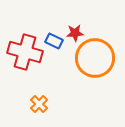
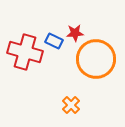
orange circle: moved 1 px right, 1 px down
orange cross: moved 32 px right, 1 px down
